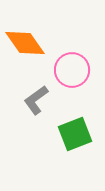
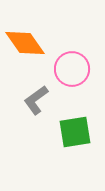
pink circle: moved 1 px up
green square: moved 2 px up; rotated 12 degrees clockwise
